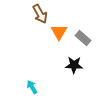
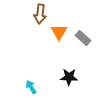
brown arrow: rotated 36 degrees clockwise
black star: moved 5 px left, 12 px down
cyan arrow: moved 1 px left
